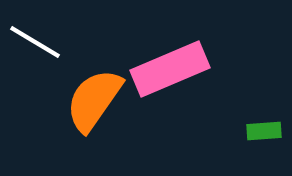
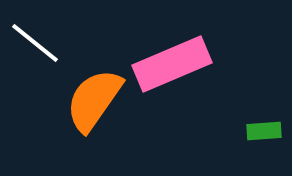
white line: moved 1 px down; rotated 8 degrees clockwise
pink rectangle: moved 2 px right, 5 px up
